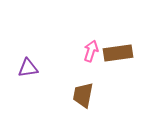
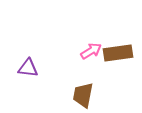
pink arrow: rotated 40 degrees clockwise
purple triangle: rotated 15 degrees clockwise
